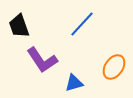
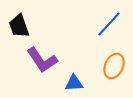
blue line: moved 27 px right
orange ellipse: moved 1 px up; rotated 10 degrees counterclockwise
blue triangle: rotated 12 degrees clockwise
